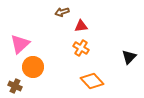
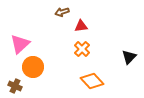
orange cross: moved 1 px right, 1 px down; rotated 14 degrees clockwise
